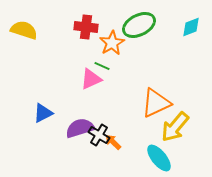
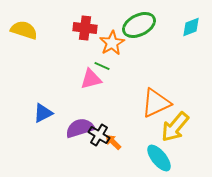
red cross: moved 1 px left, 1 px down
pink triangle: rotated 10 degrees clockwise
